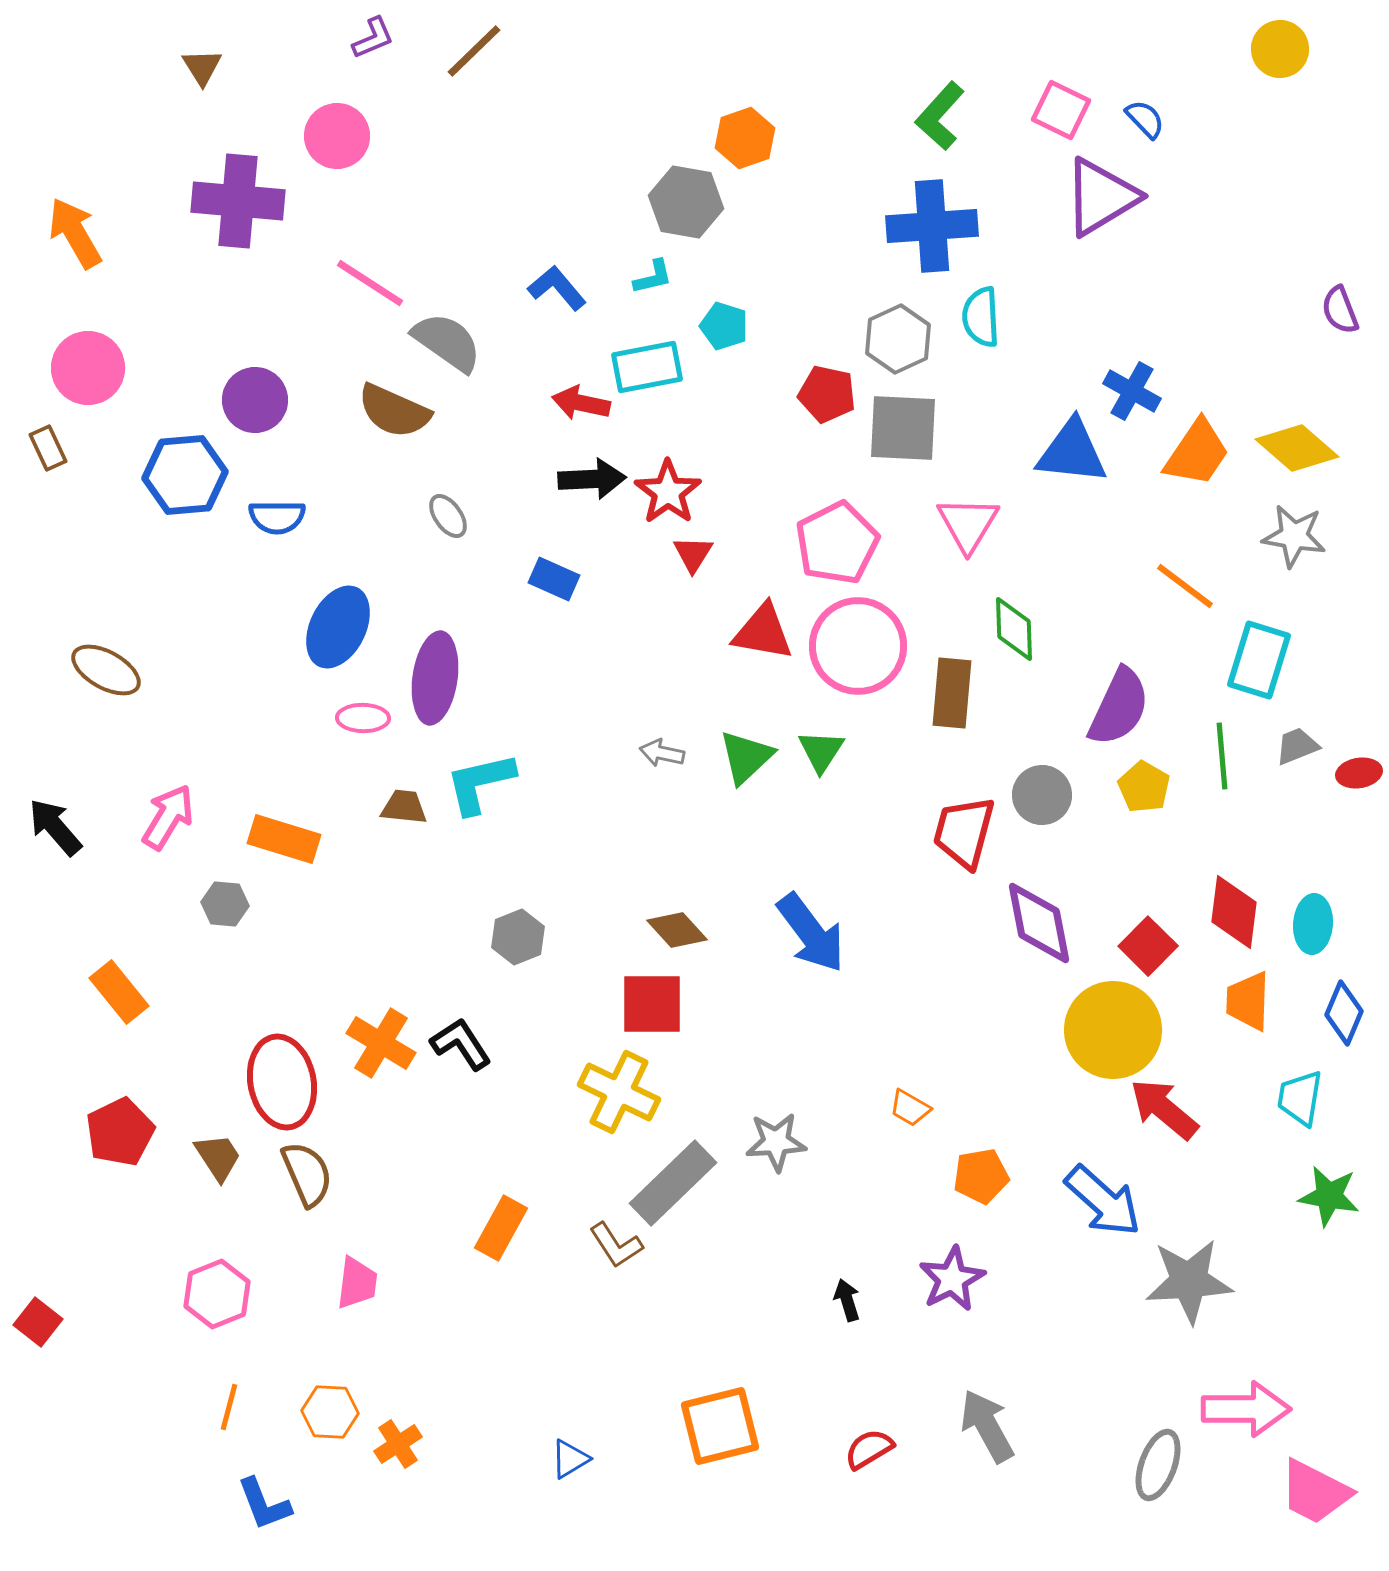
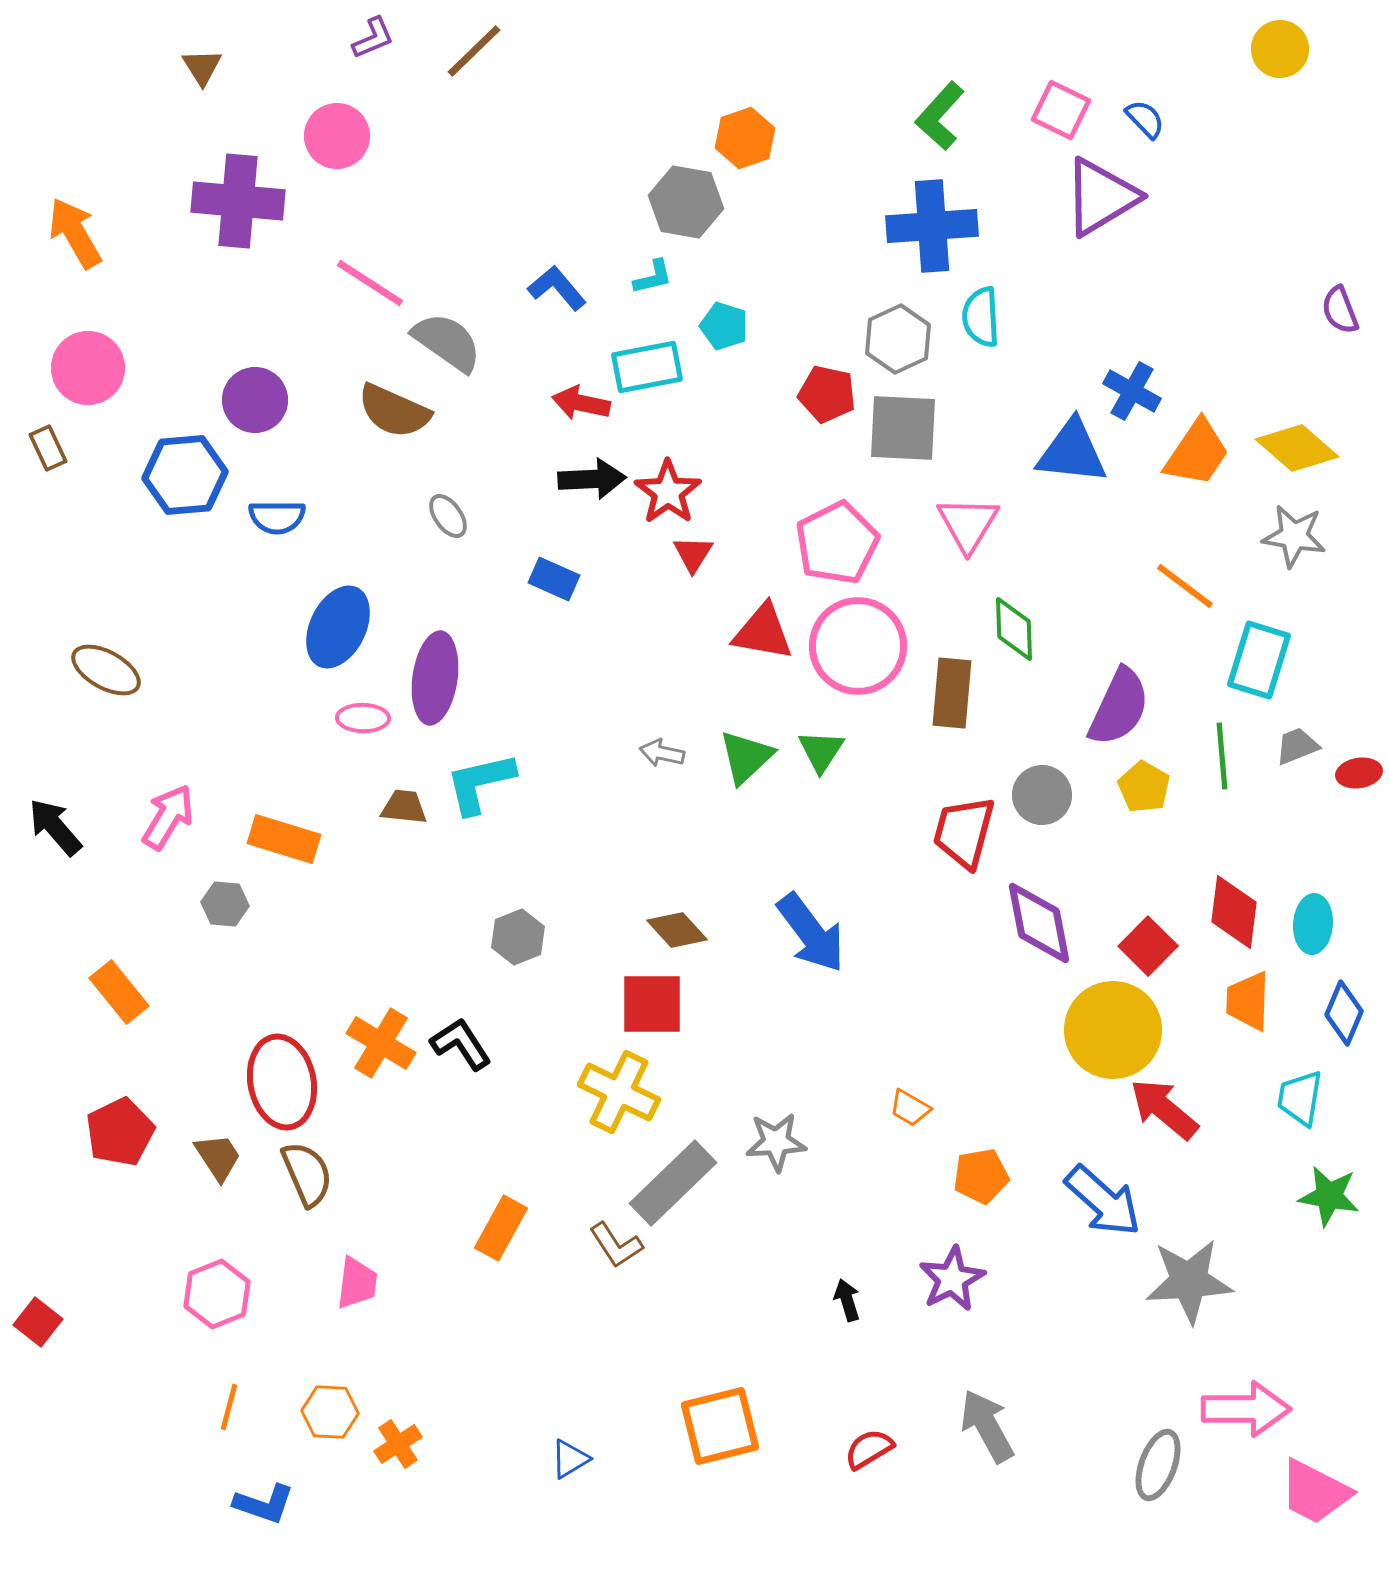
blue L-shape at (264, 1504): rotated 50 degrees counterclockwise
